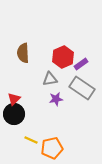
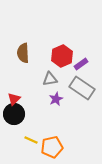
red hexagon: moved 1 px left, 1 px up
purple star: rotated 16 degrees counterclockwise
orange pentagon: moved 1 px up
